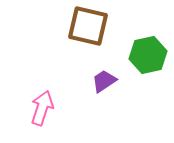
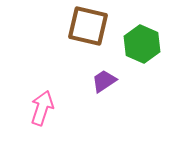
green hexagon: moved 6 px left, 11 px up; rotated 24 degrees counterclockwise
